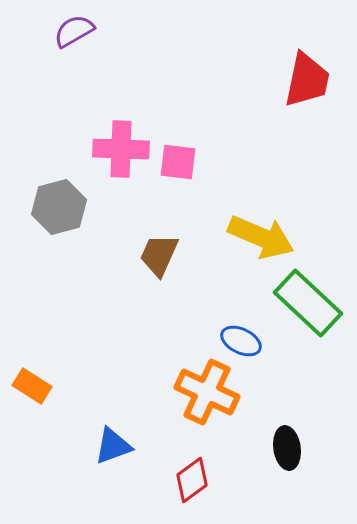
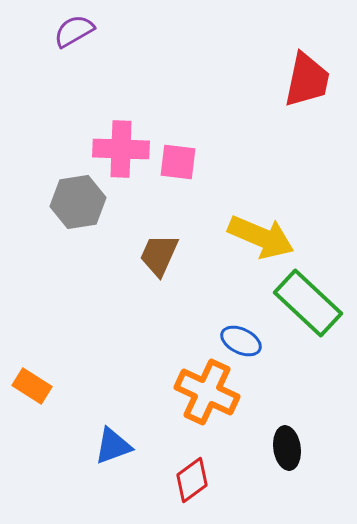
gray hexagon: moved 19 px right, 5 px up; rotated 6 degrees clockwise
